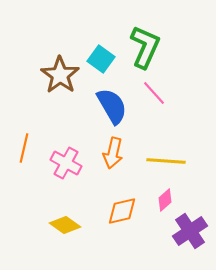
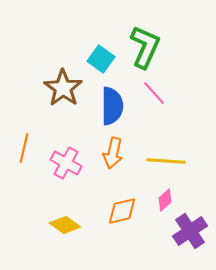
brown star: moved 3 px right, 13 px down
blue semicircle: rotated 30 degrees clockwise
